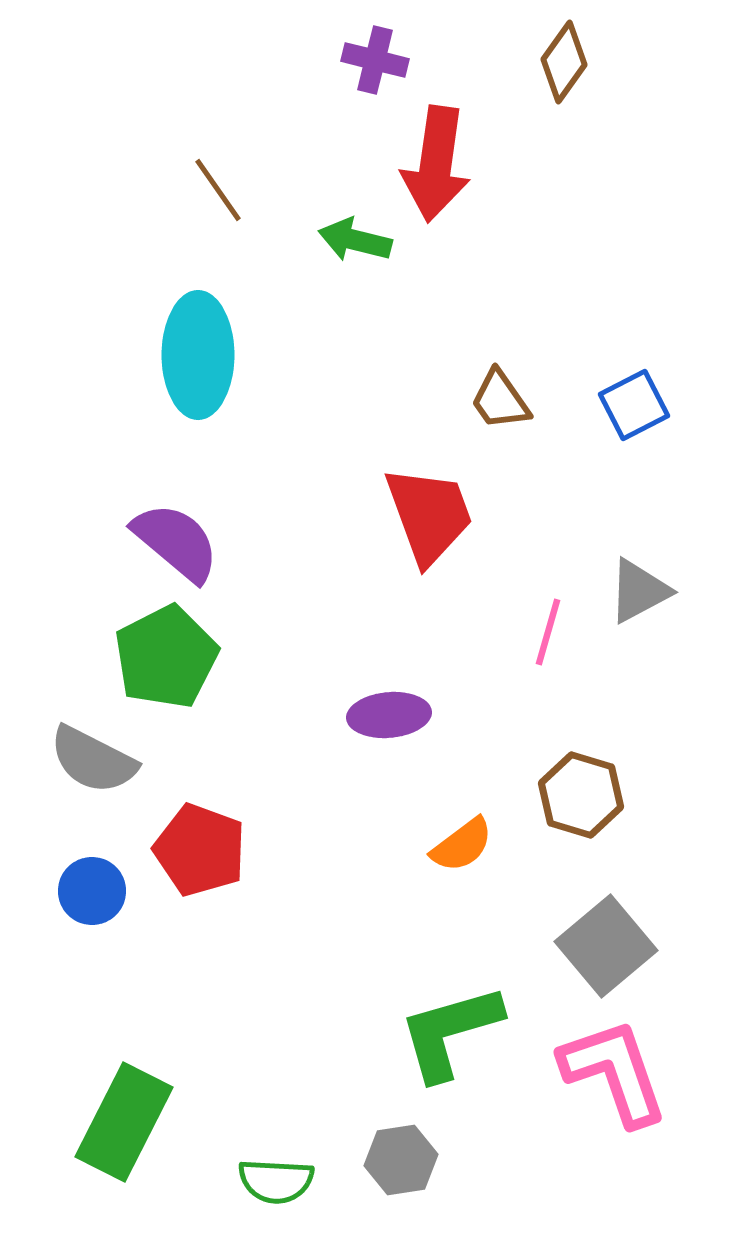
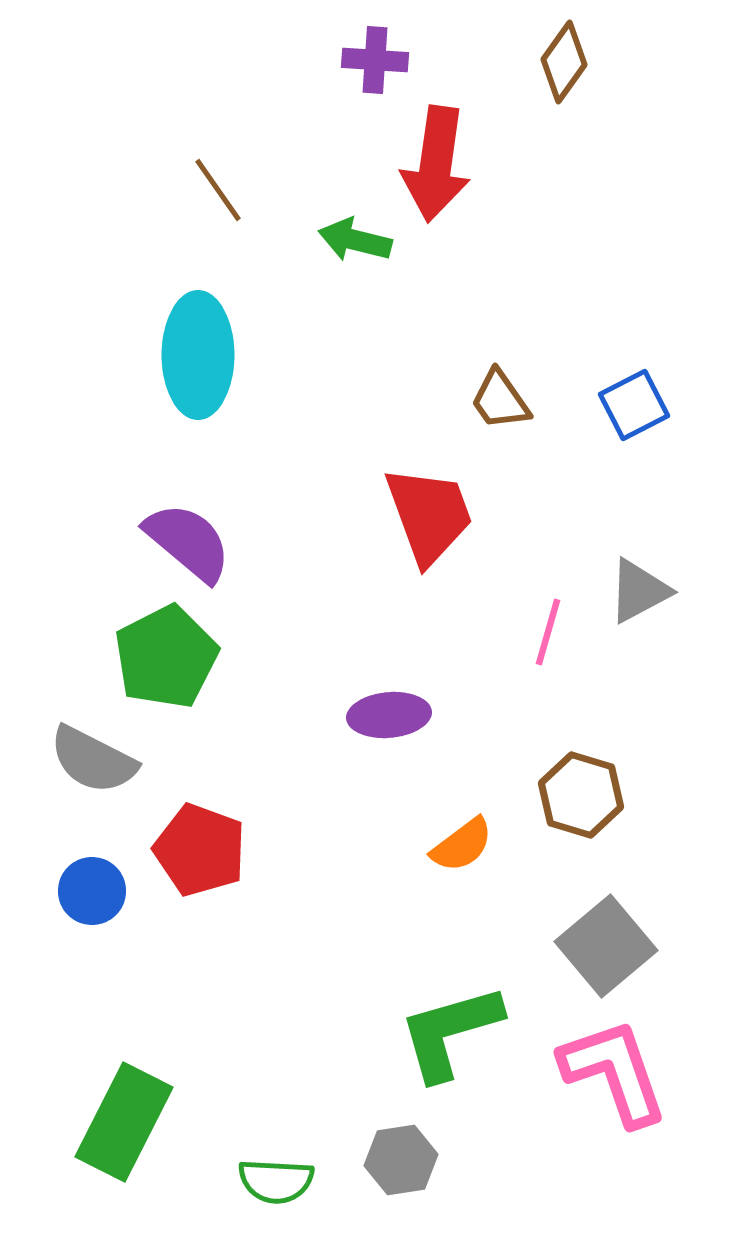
purple cross: rotated 10 degrees counterclockwise
purple semicircle: moved 12 px right
